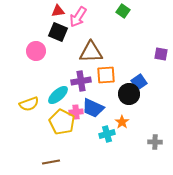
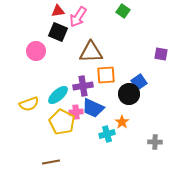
purple cross: moved 2 px right, 5 px down
